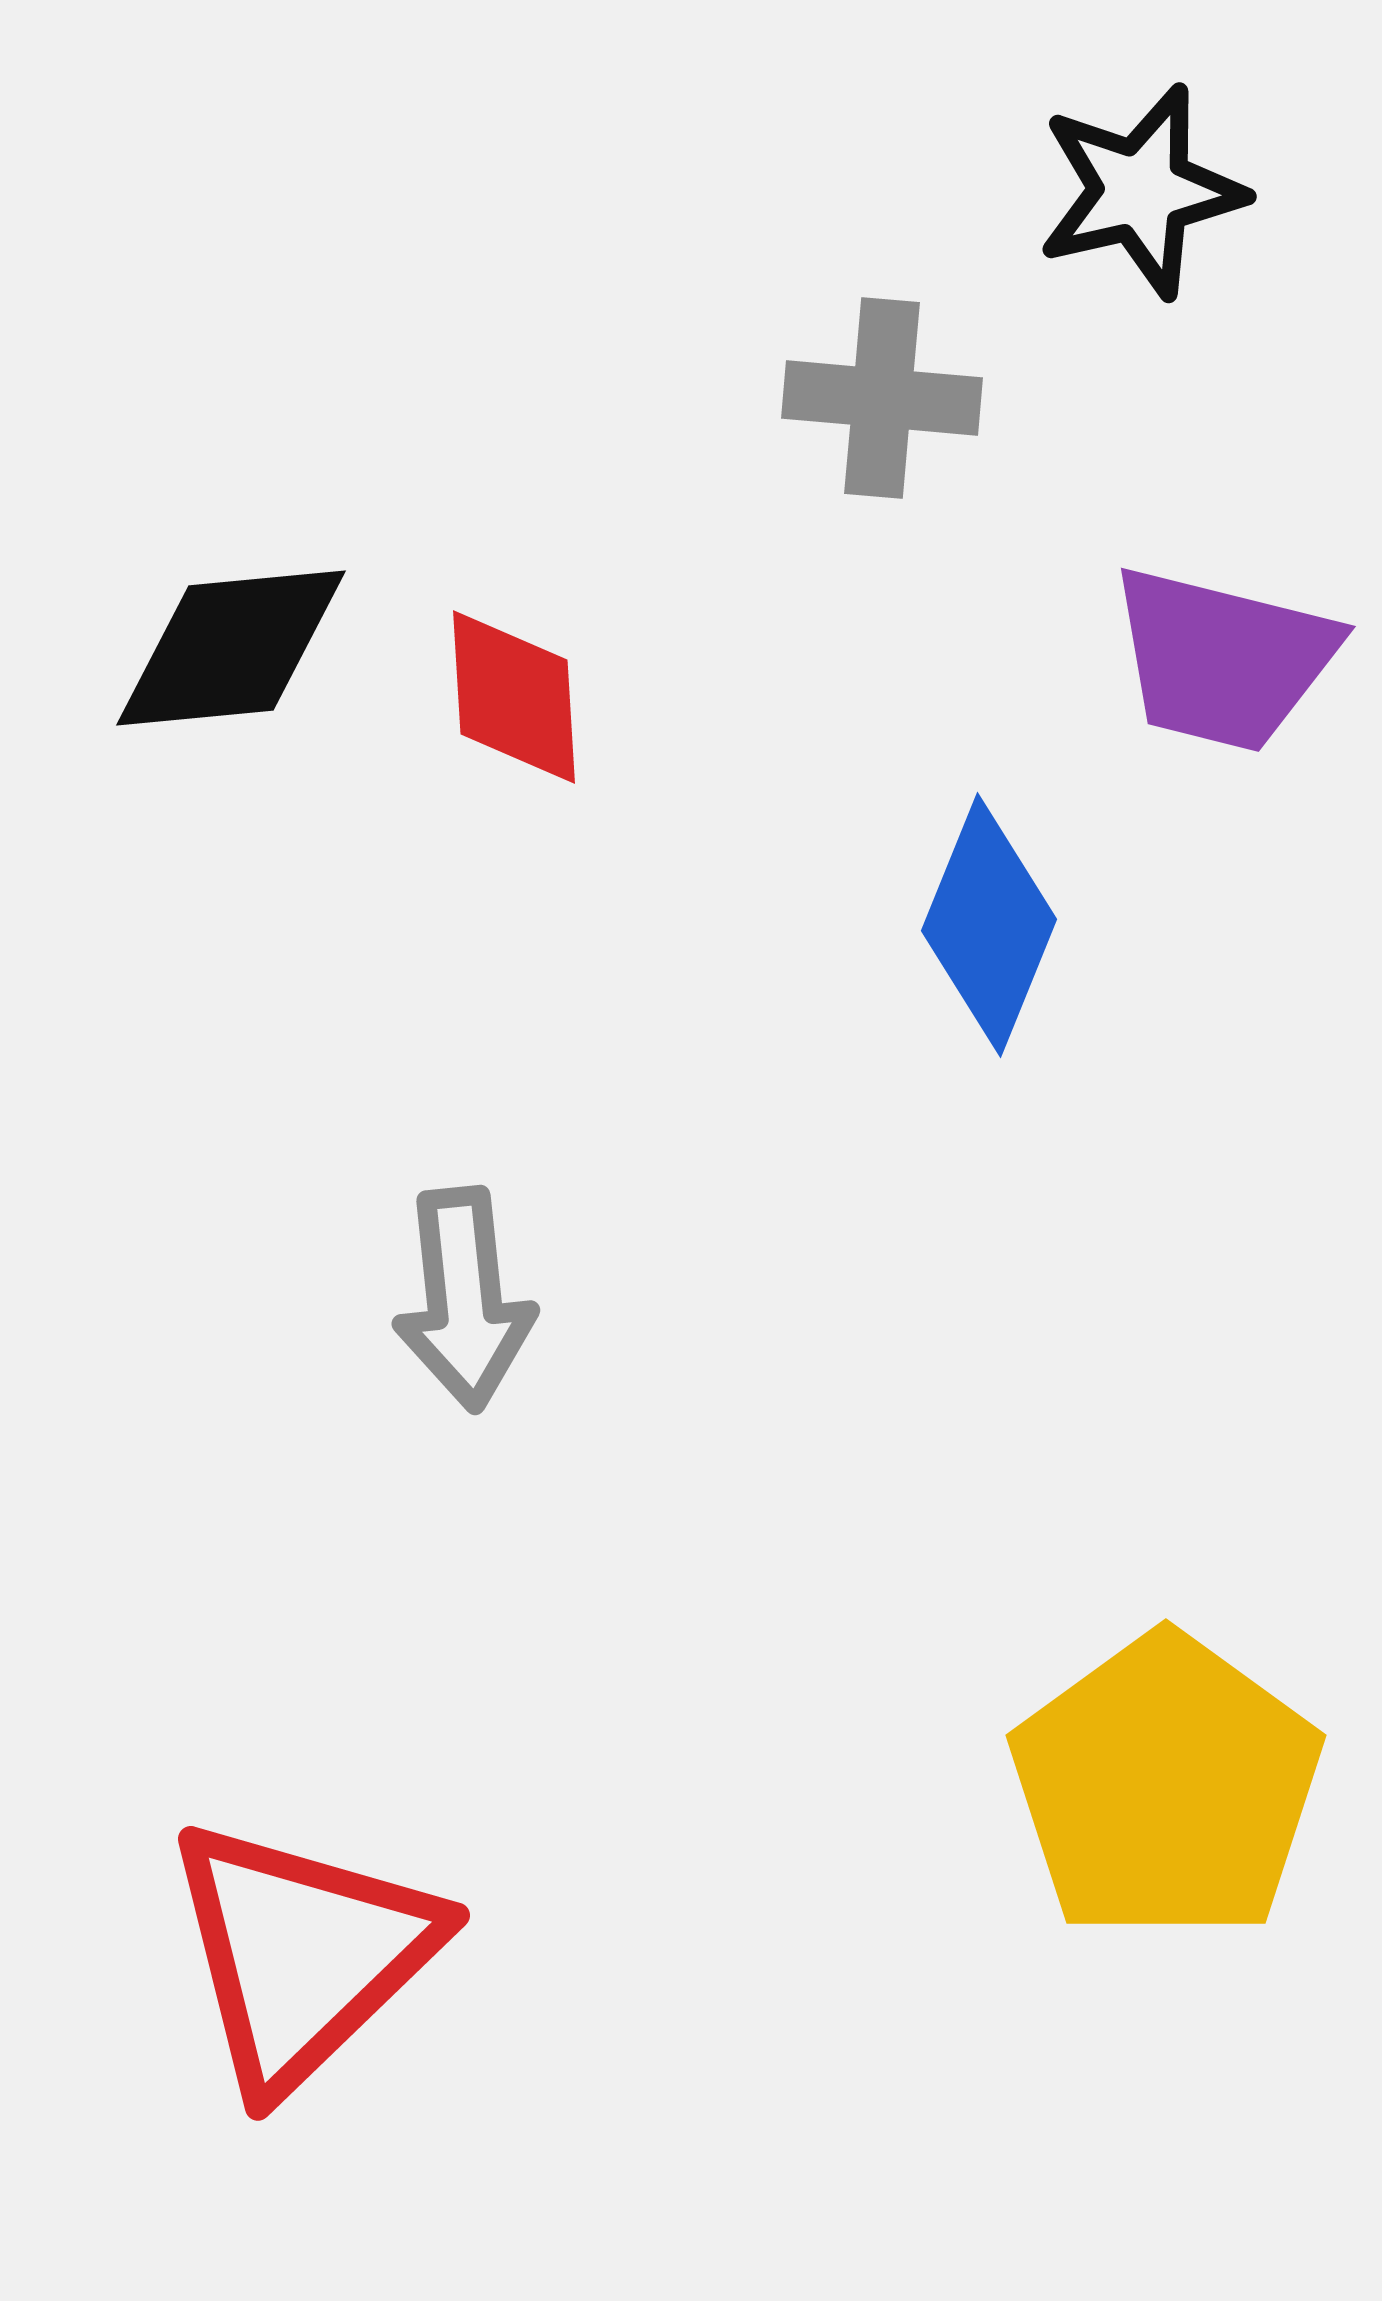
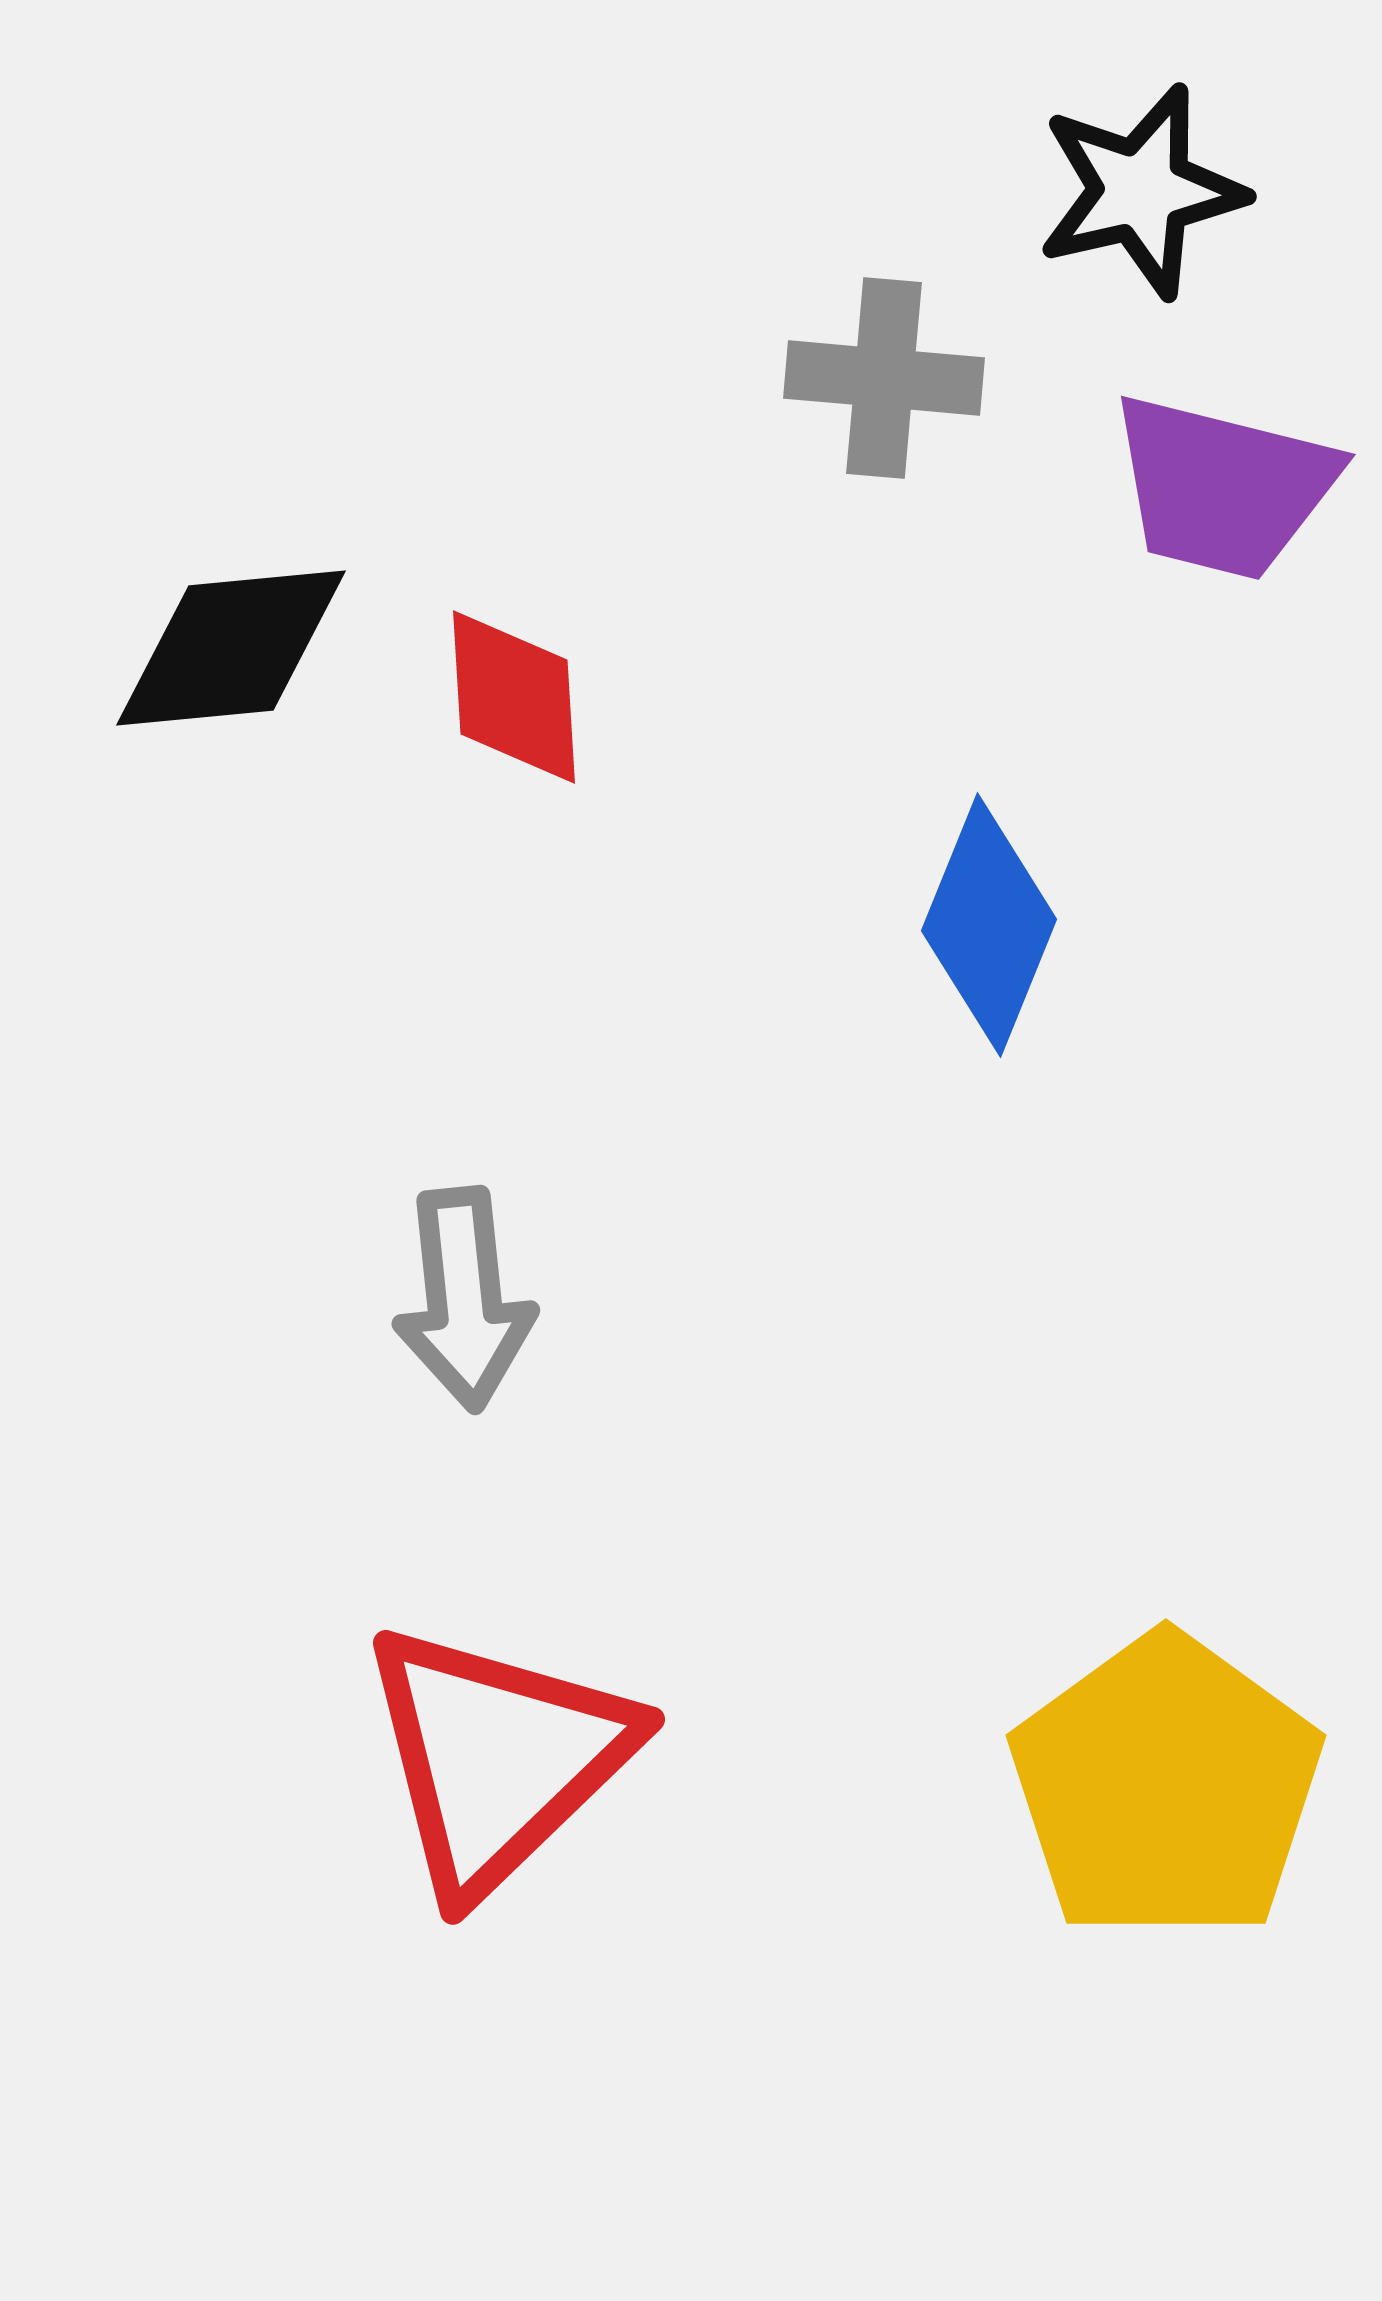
gray cross: moved 2 px right, 20 px up
purple trapezoid: moved 172 px up
red triangle: moved 195 px right, 196 px up
